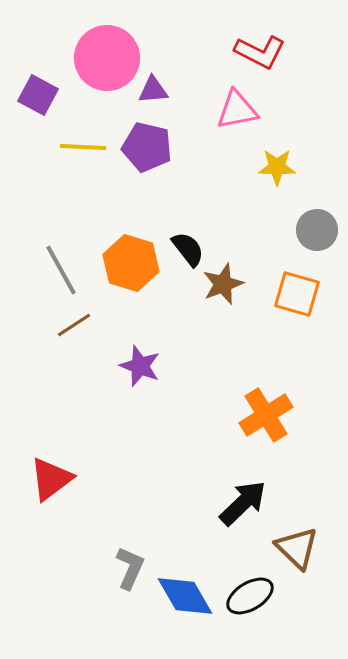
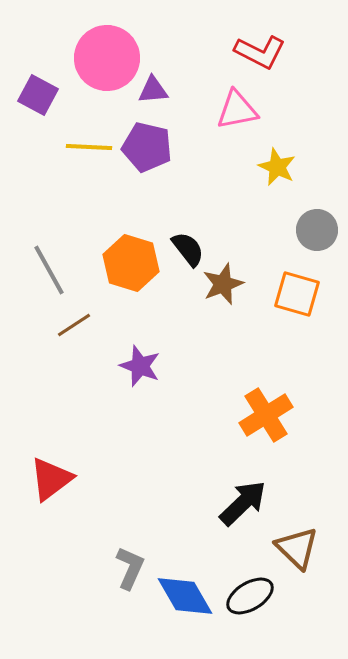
yellow line: moved 6 px right
yellow star: rotated 24 degrees clockwise
gray line: moved 12 px left
